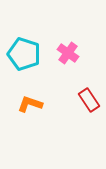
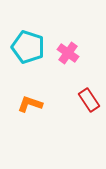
cyan pentagon: moved 4 px right, 7 px up
